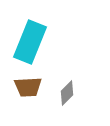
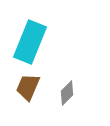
brown trapezoid: rotated 116 degrees clockwise
